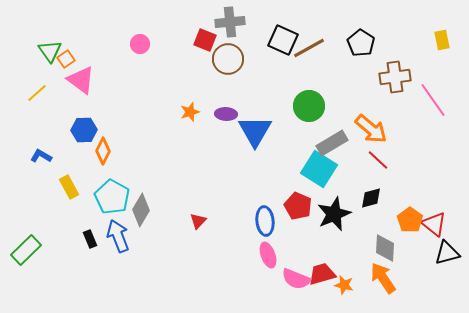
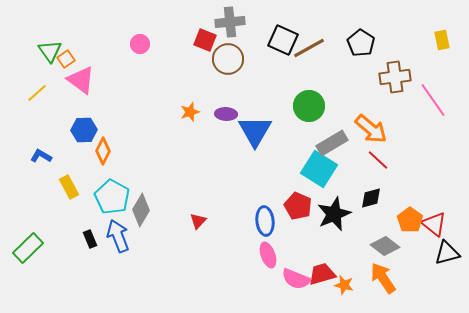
gray diamond at (385, 248): moved 2 px up; rotated 56 degrees counterclockwise
green rectangle at (26, 250): moved 2 px right, 2 px up
